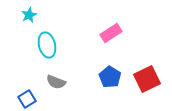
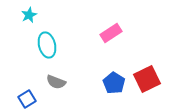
blue pentagon: moved 4 px right, 6 px down
